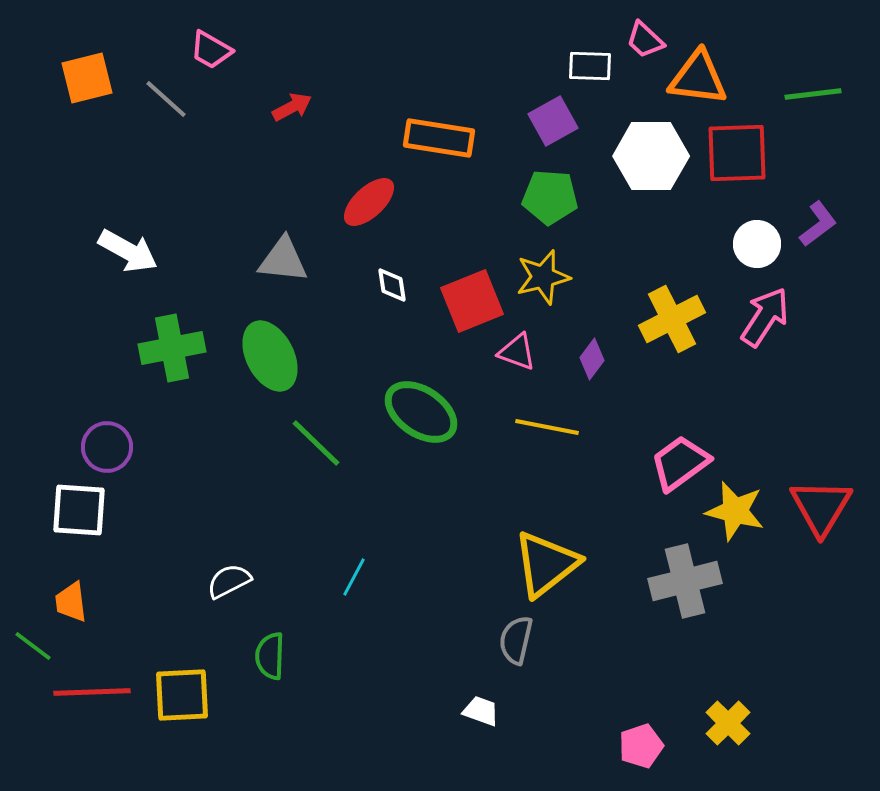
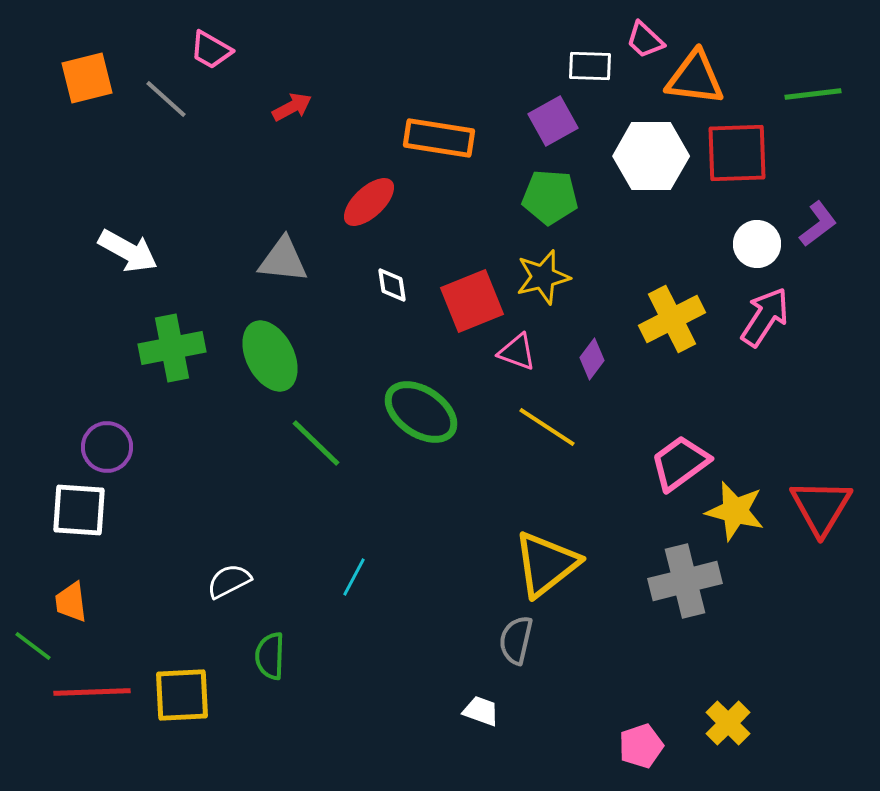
orange triangle at (698, 78): moved 3 px left
yellow line at (547, 427): rotated 22 degrees clockwise
